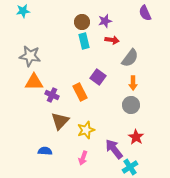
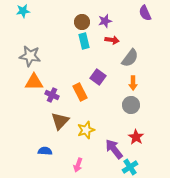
pink arrow: moved 5 px left, 7 px down
